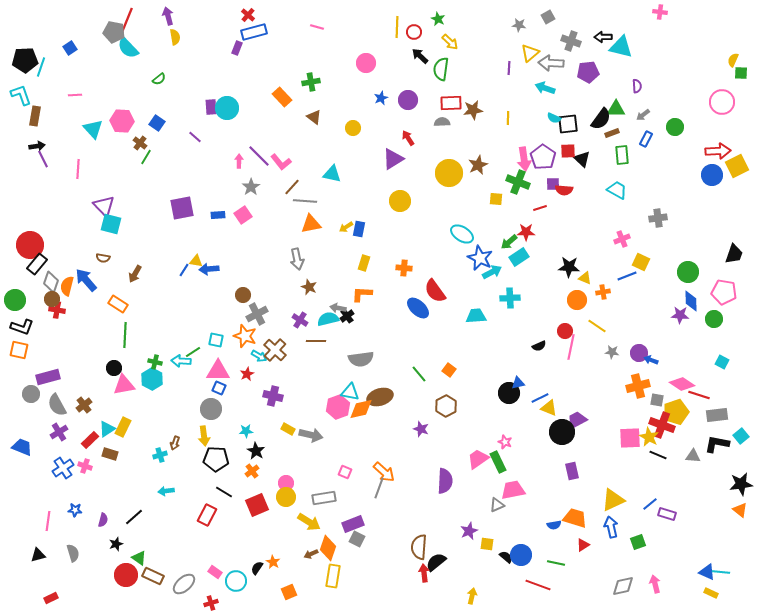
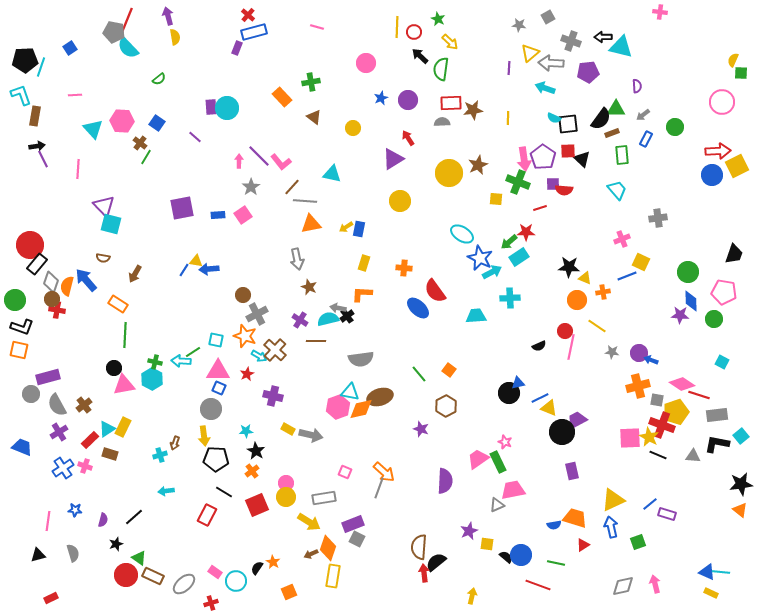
cyan trapezoid at (617, 190): rotated 20 degrees clockwise
